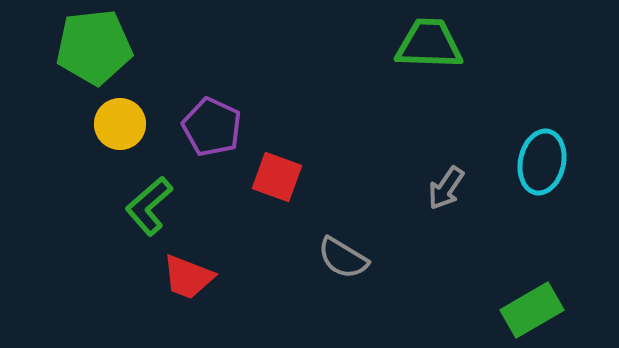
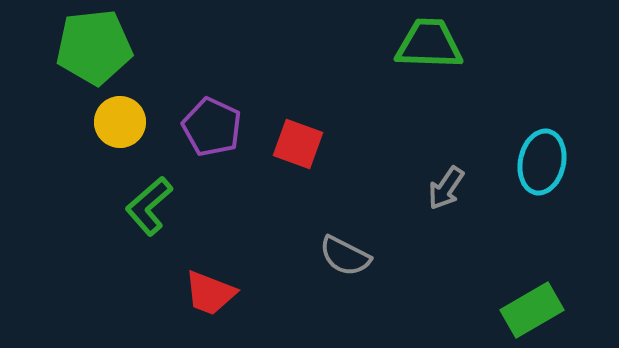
yellow circle: moved 2 px up
red square: moved 21 px right, 33 px up
gray semicircle: moved 2 px right, 2 px up; rotated 4 degrees counterclockwise
red trapezoid: moved 22 px right, 16 px down
